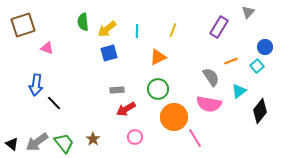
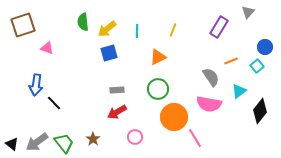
red arrow: moved 9 px left, 3 px down
